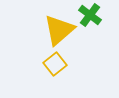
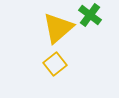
yellow triangle: moved 1 px left, 2 px up
